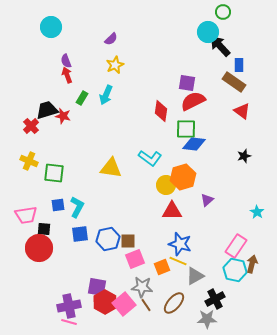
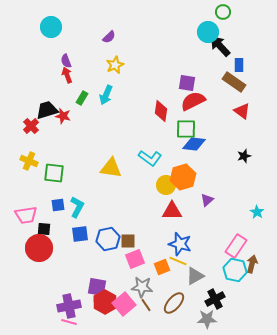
purple semicircle at (111, 39): moved 2 px left, 2 px up
